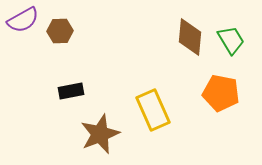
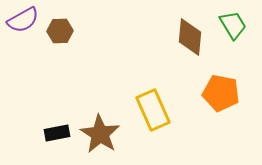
green trapezoid: moved 2 px right, 15 px up
black rectangle: moved 14 px left, 42 px down
brown star: rotated 18 degrees counterclockwise
